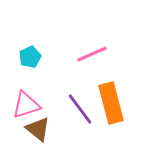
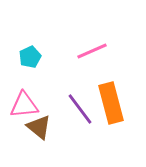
pink line: moved 3 px up
pink triangle: moved 2 px left; rotated 12 degrees clockwise
brown triangle: moved 1 px right, 2 px up
